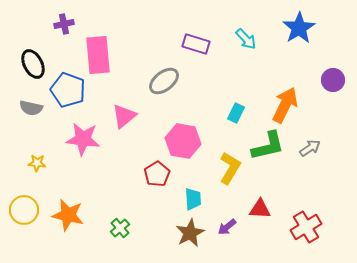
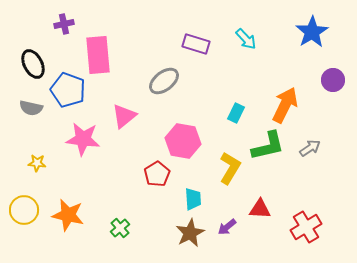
blue star: moved 13 px right, 4 px down
